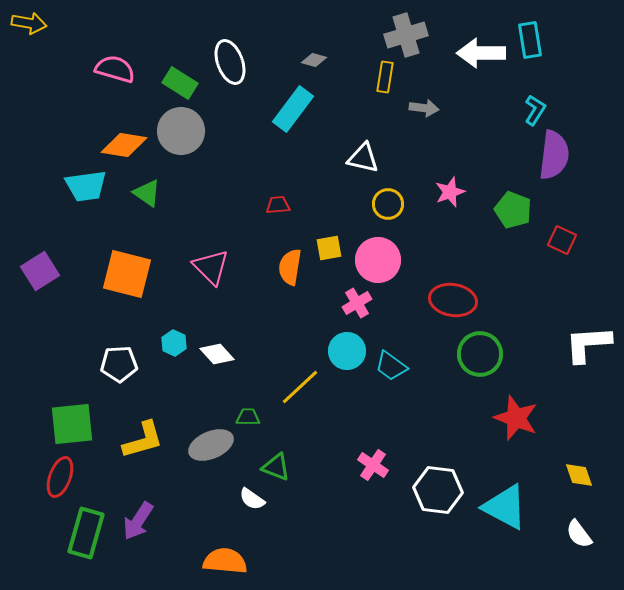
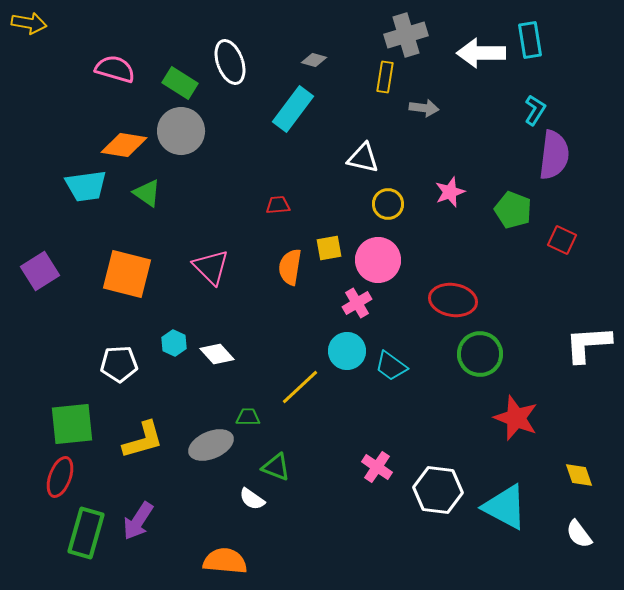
pink cross at (373, 465): moved 4 px right, 2 px down
